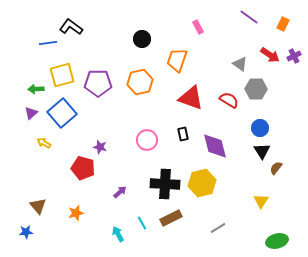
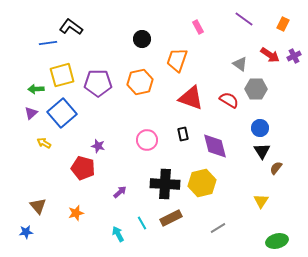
purple line: moved 5 px left, 2 px down
purple star: moved 2 px left, 1 px up
